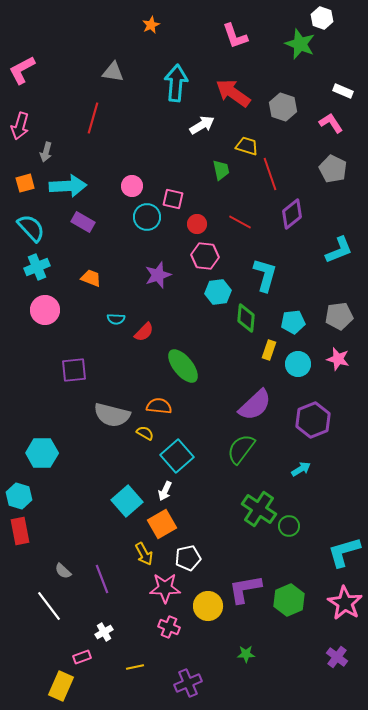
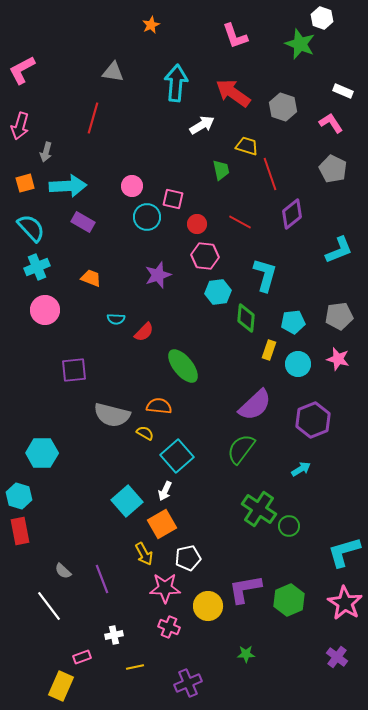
white cross at (104, 632): moved 10 px right, 3 px down; rotated 18 degrees clockwise
